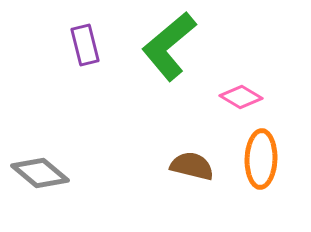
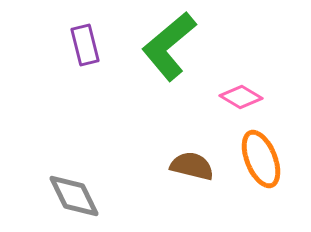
orange ellipse: rotated 24 degrees counterclockwise
gray diamond: moved 34 px right, 23 px down; rotated 24 degrees clockwise
